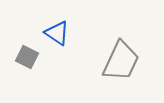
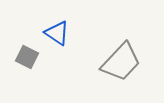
gray trapezoid: moved 1 px down; rotated 18 degrees clockwise
